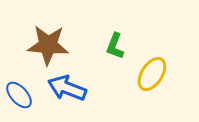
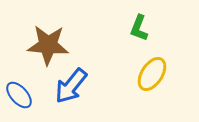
green L-shape: moved 24 px right, 18 px up
blue arrow: moved 4 px right, 2 px up; rotated 72 degrees counterclockwise
